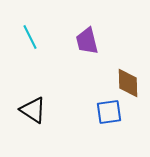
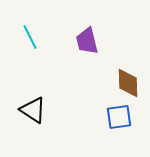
blue square: moved 10 px right, 5 px down
